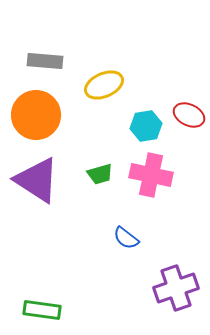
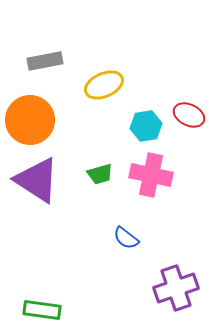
gray rectangle: rotated 16 degrees counterclockwise
orange circle: moved 6 px left, 5 px down
